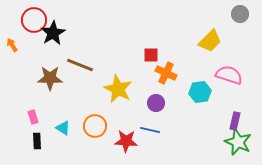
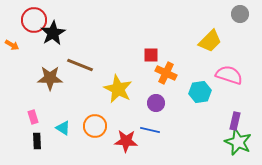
orange arrow: rotated 152 degrees clockwise
